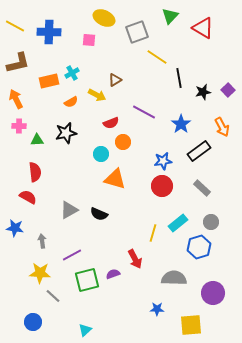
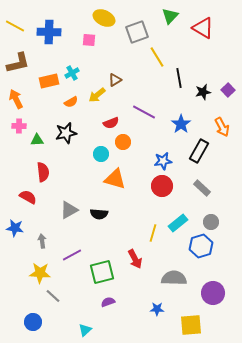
yellow line at (157, 57): rotated 25 degrees clockwise
yellow arrow at (97, 95): rotated 114 degrees clockwise
black rectangle at (199, 151): rotated 25 degrees counterclockwise
red semicircle at (35, 172): moved 8 px right
black semicircle at (99, 214): rotated 18 degrees counterclockwise
blue hexagon at (199, 247): moved 2 px right, 1 px up
purple semicircle at (113, 274): moved 5 px left, 28 px down
green square at (87, 280): moved 15 px right, 8 px up
